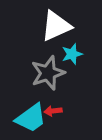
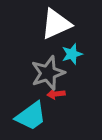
white triangle: moved 2 px up
red arrow: moved 3 px right, 17 px up
cyan trapezoid: moved 2 px up
